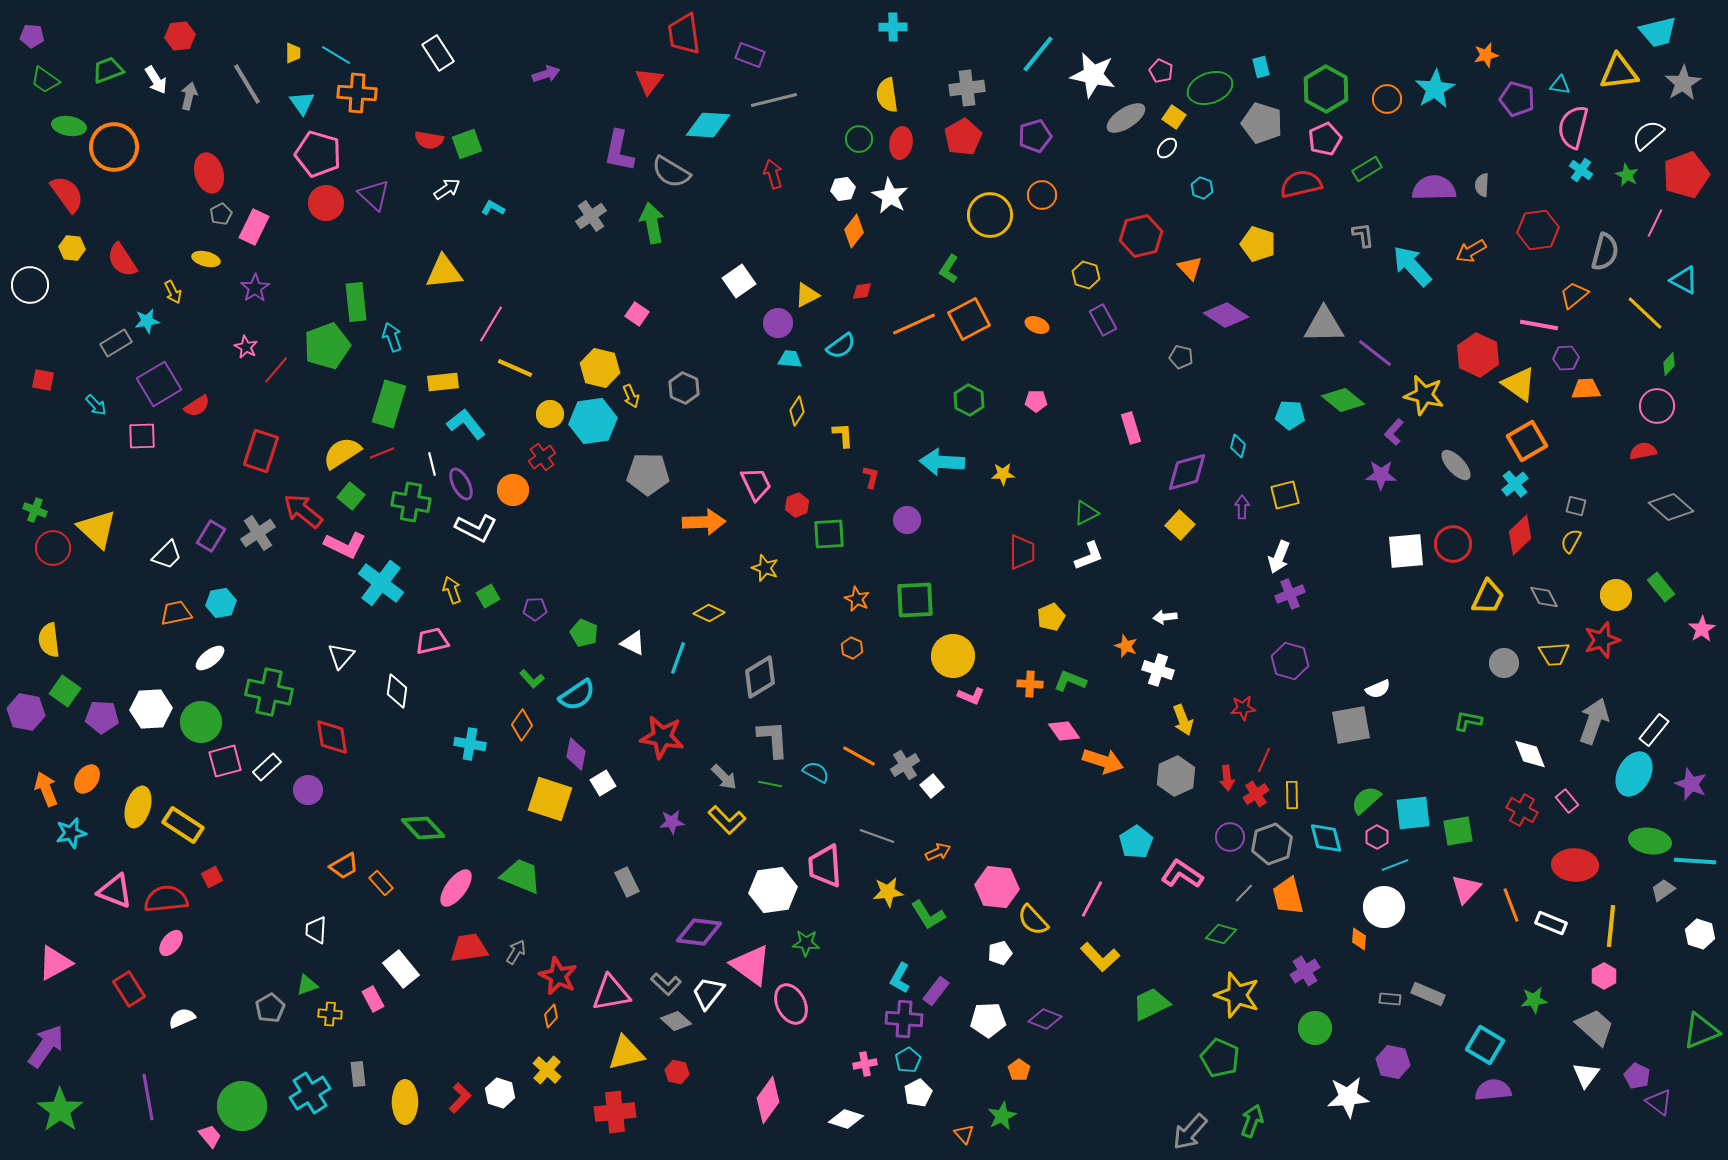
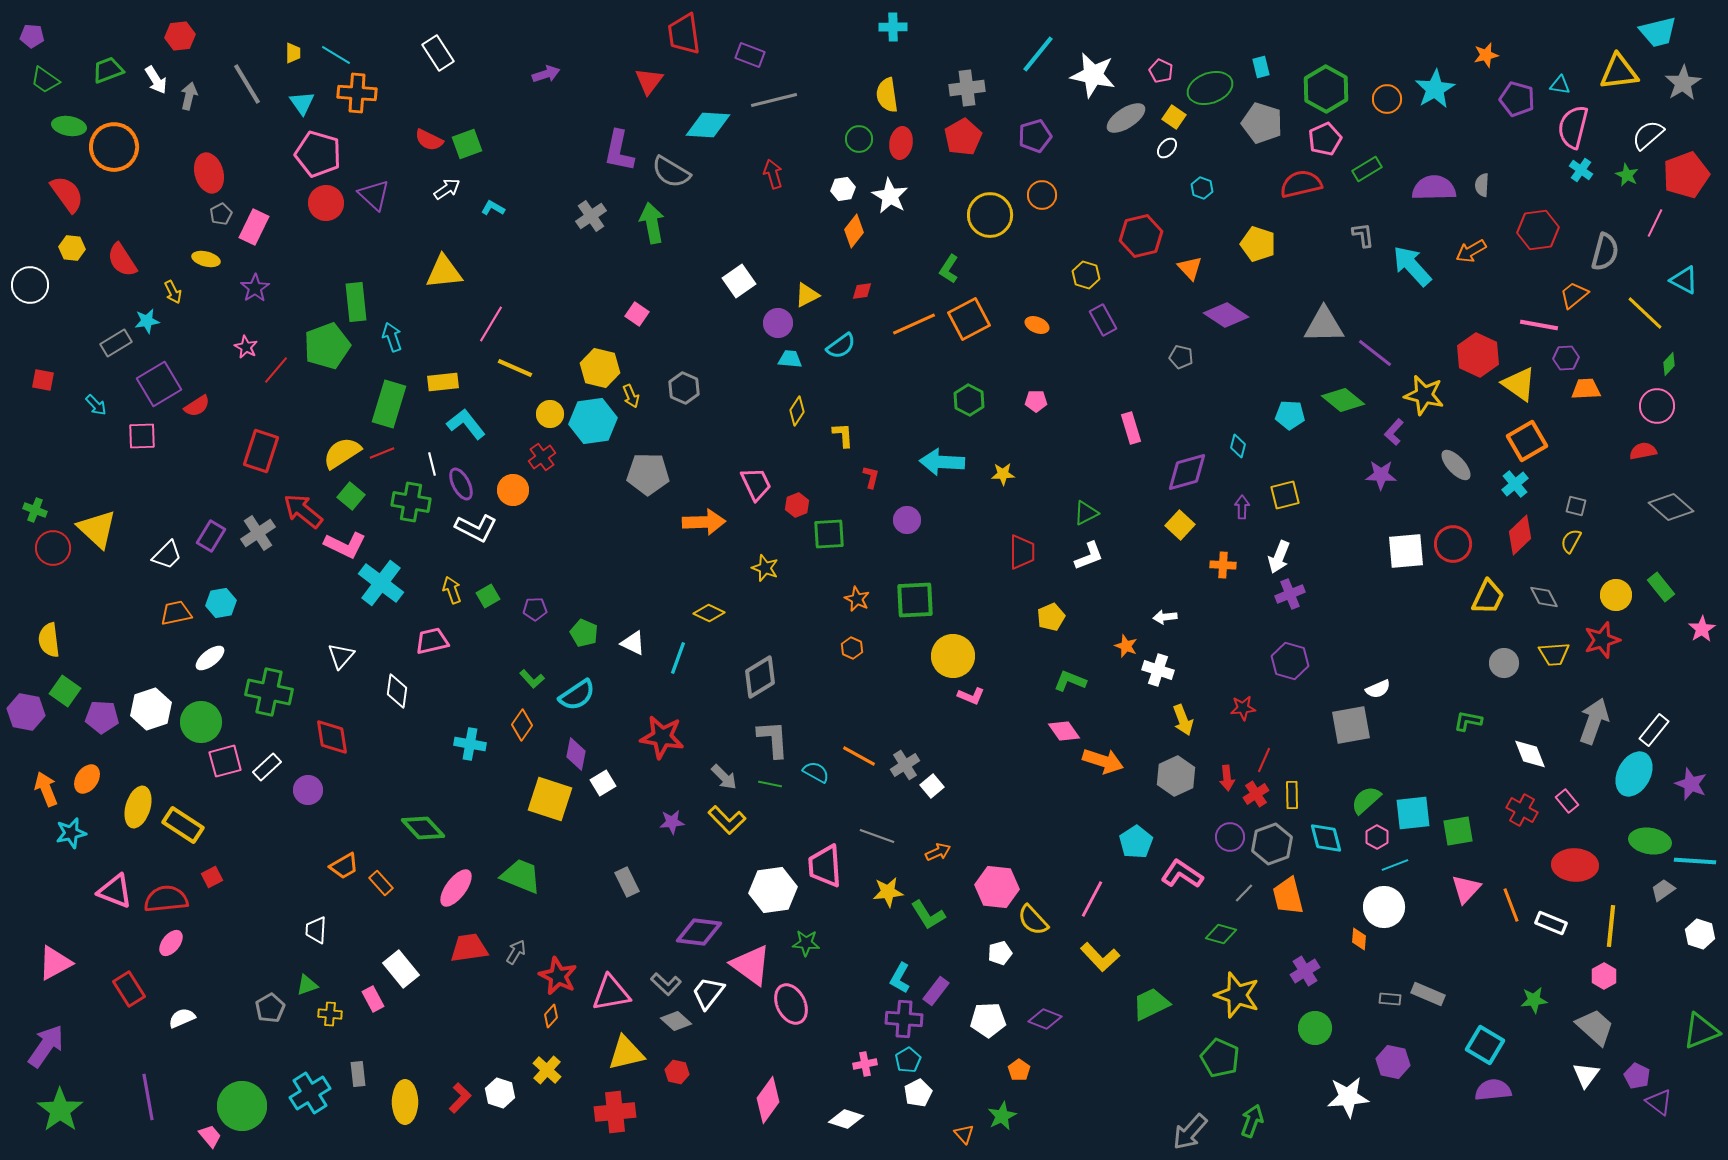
red semicircle at (429, 140): rotated 16 degrees clockwise
orange cross at (1030, 684): moved 193 px right, 119 px up
white hexagon at (151, 709): rotated 15 degrees counterclockwise
